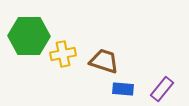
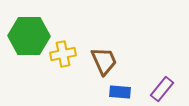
brown trapezoid: rotated 48 degrees clockwise
blue rectangle: moved 3 px left, 3 px down
